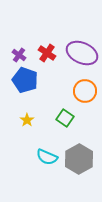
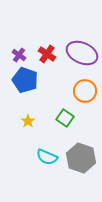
red cross: moved 1 px down
yellow star: moved 1 px right, 1 px down
gray hexagon: moved 2 px right, 1 px up; rotated 12 degrees counterclockwise
